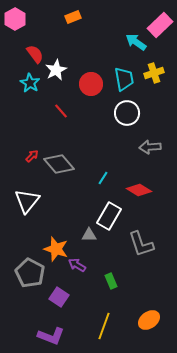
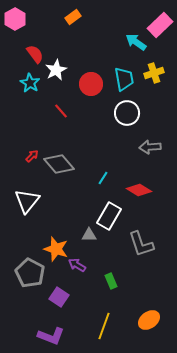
orange rectangle: rotated 14 degrees counterclockwise
